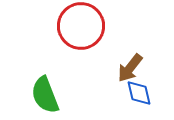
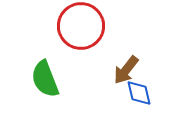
brown arrow: moved 4 px left, 2 px down
green semicircle: moved 16 px up
